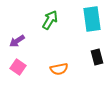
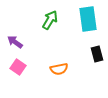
cyan rectangle: moved 4 px left
purple arrow: moved 2 px left, 1 px down; rotated 70 degrees clockwise
black rectangle: moved 3 px up
